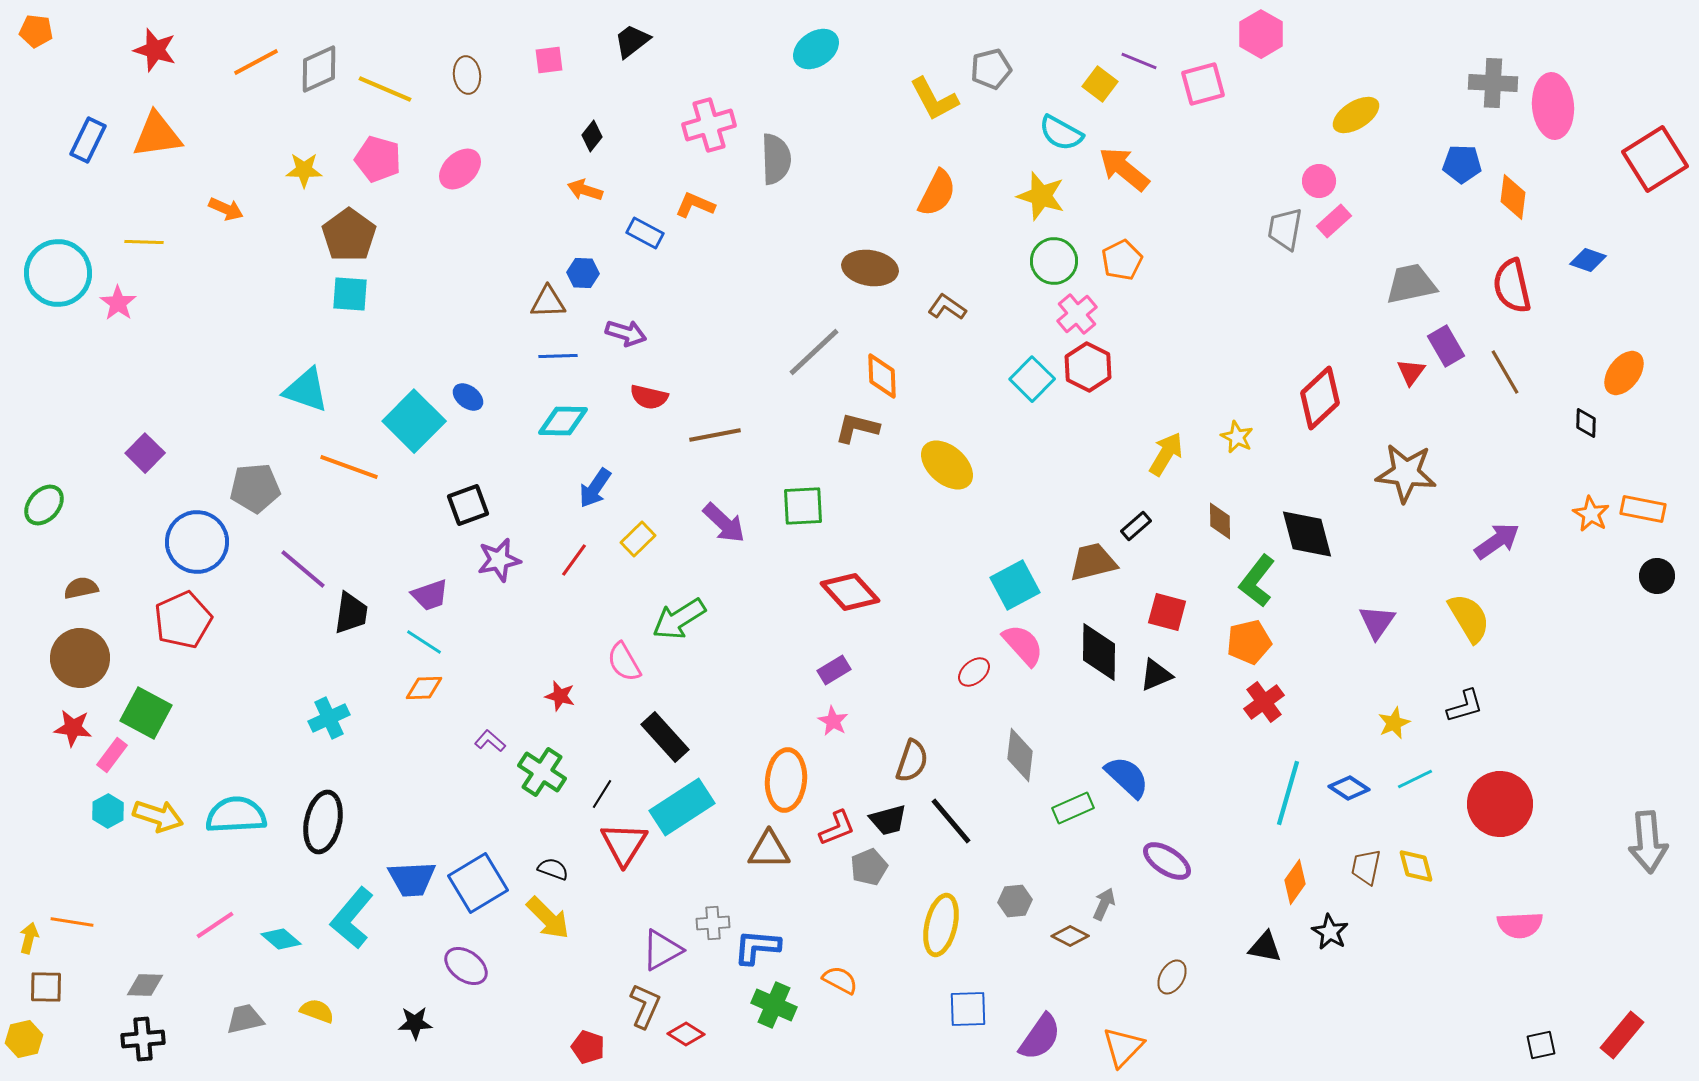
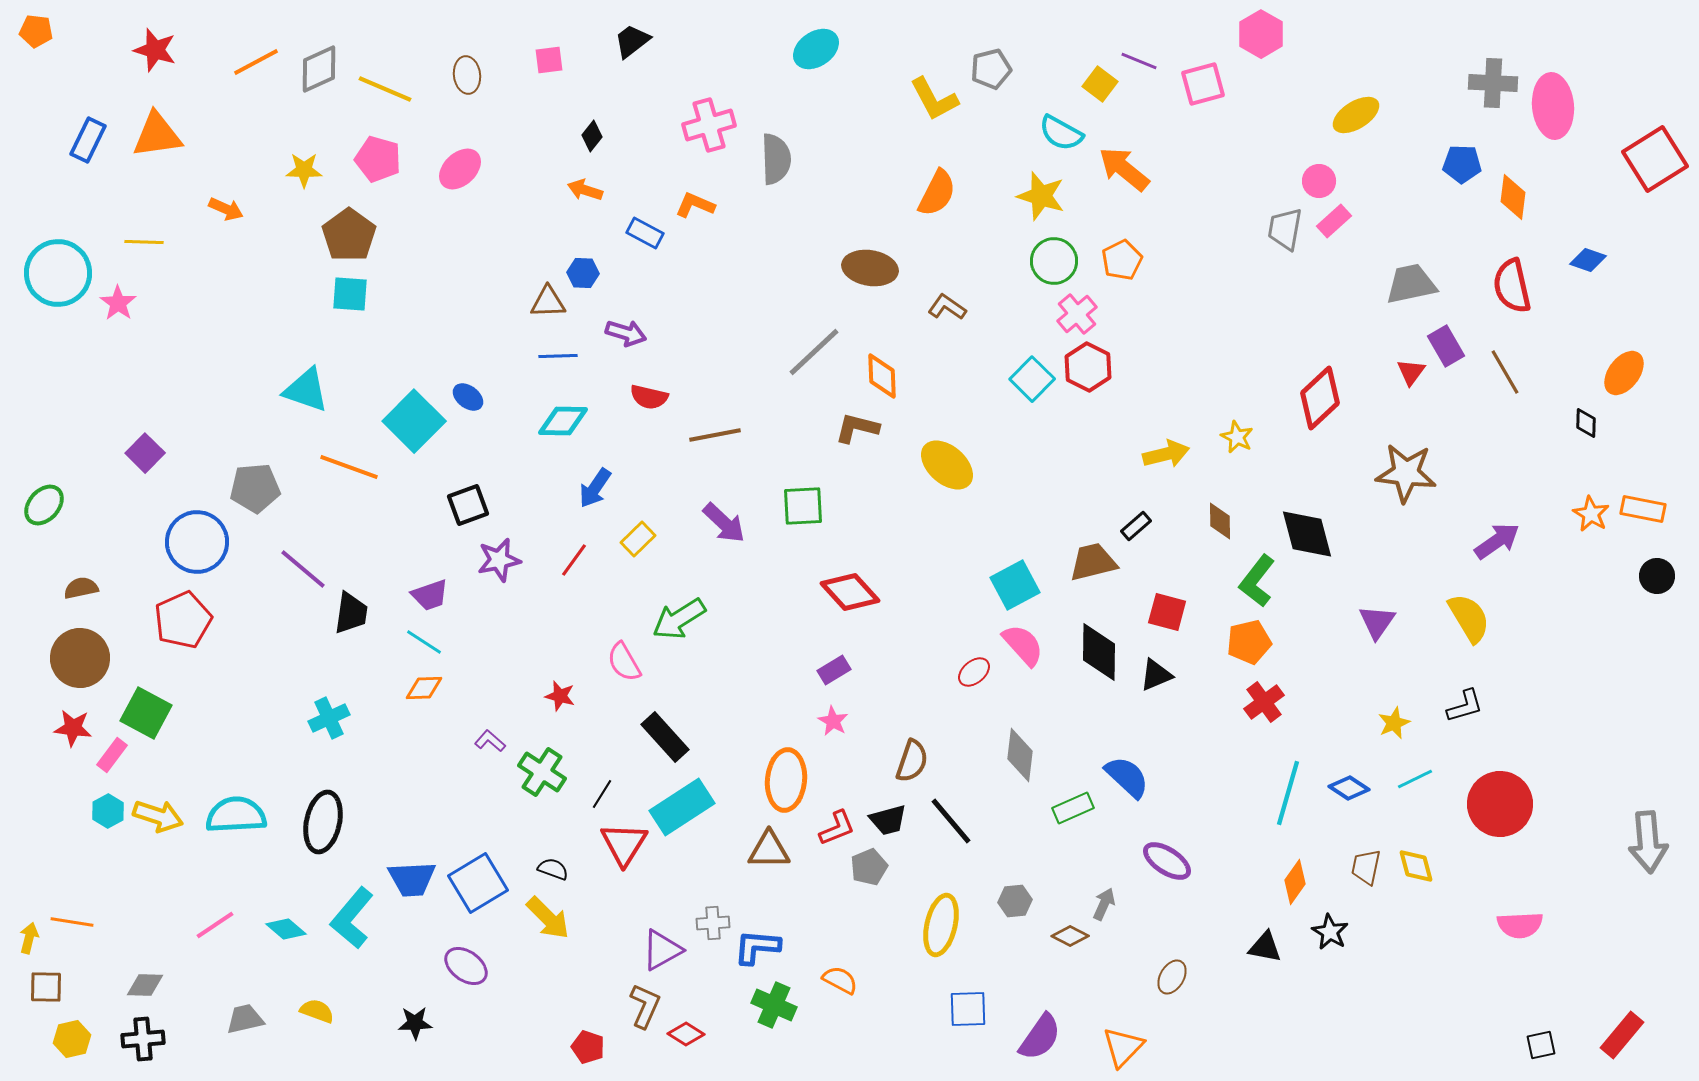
yellow arrow at (1166, 454): rotated 45 degrees clockwise
cyan diamond at (281, 939): moved 5 px right, 10 px up
yellow hexagon at (24, 1039): moved 48 px right
